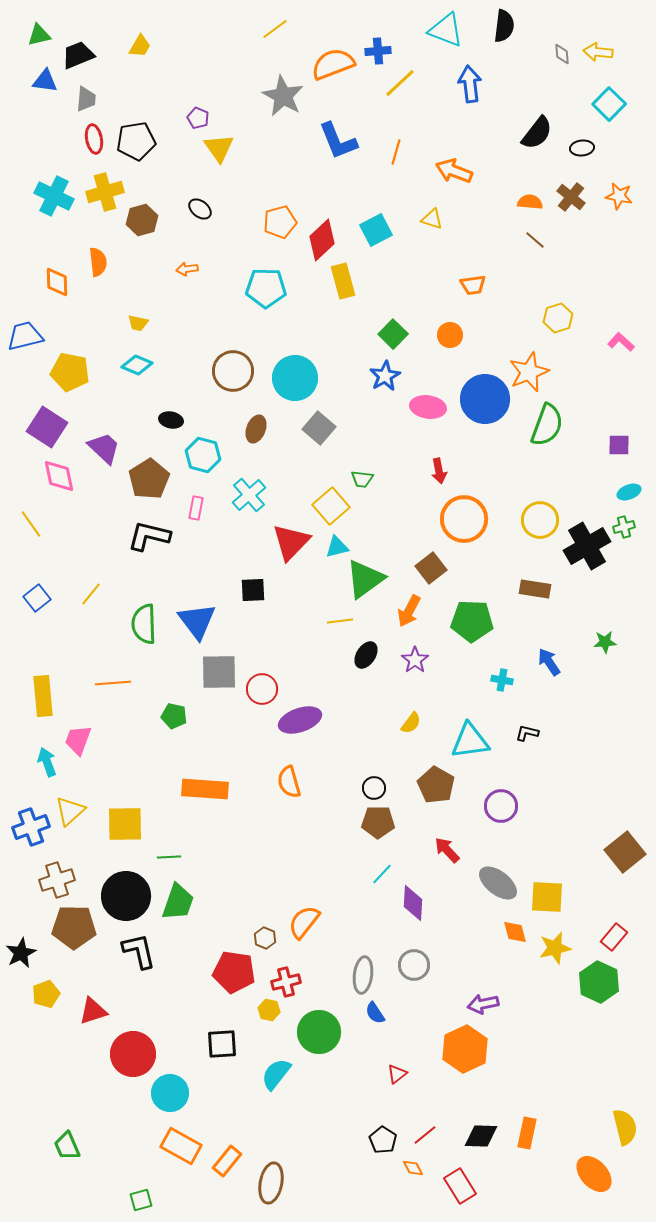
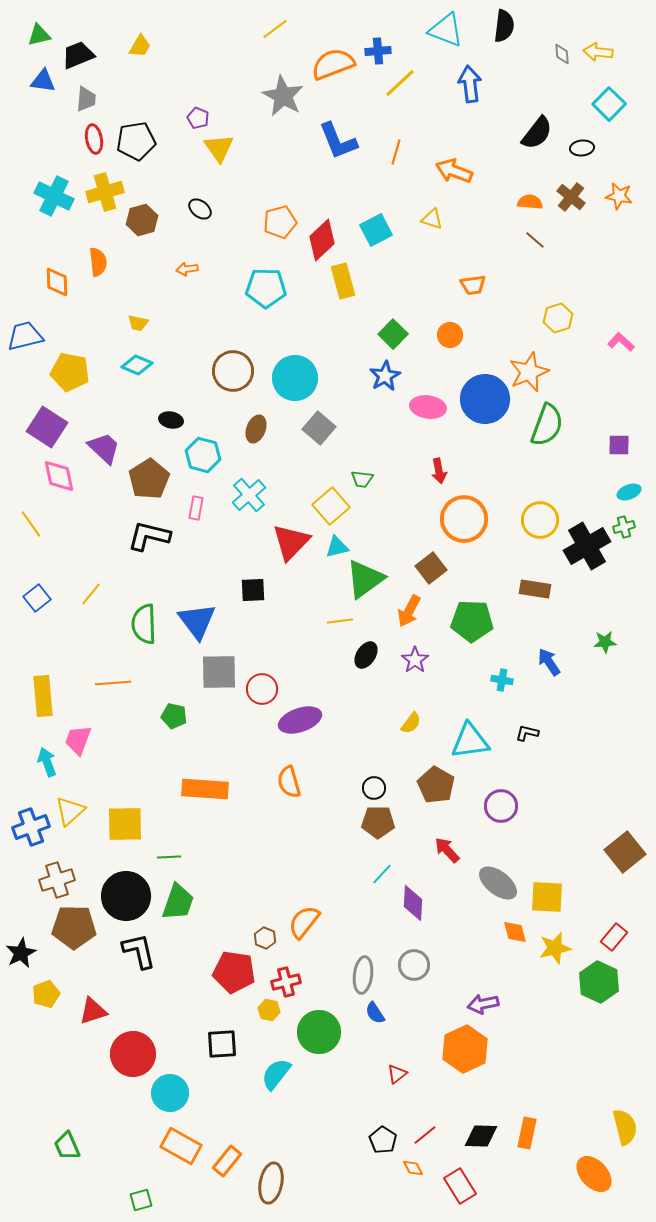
blue triangle at (45, 81): moved 2 px left
